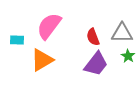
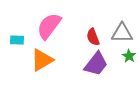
green star: moved 1 px right
